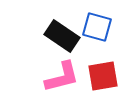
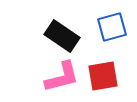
blue square: moved 15 px right; rotated 32 degrees counterclockwise
